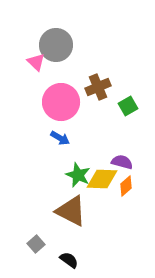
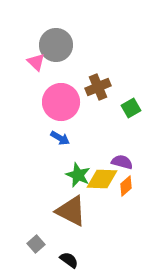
green square: moved 3 px right, 2 px down
